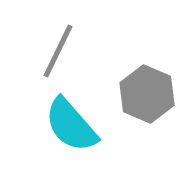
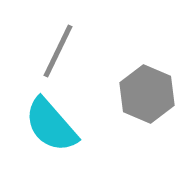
cyan semicircle: moved 20 px left
